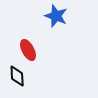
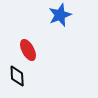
blue star: moved 4 px right, 1 px up; rotated 30 degrees clockwise
